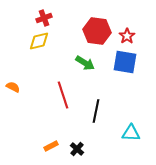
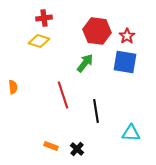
red cross: rotated 14 degrees clockwise
yellow diamond: rotated 30 degrees clockwise
green arrow: rotated 84 degrees counterclockwise
orange semicircle: rotated 56 degrees clockwise
black line: rotated 20 degrees counterclockwise
orange rectangle: rotated 48 degrees clockwise
